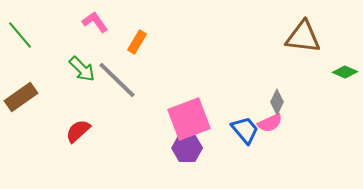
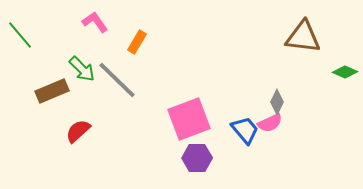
brown rectangle: moved 31 px right, 6 px up; rotated 12 degrees clockwise
purple hexagon: moved 10 px right, 10 px down
